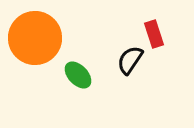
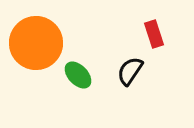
orange circle: moved 1 px right, 5 px down
black semicircle: moved 11 px down
